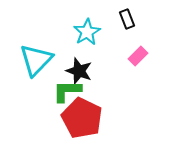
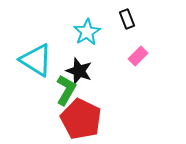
cyan triangle: rotated 42 degrees counterclockwise
green L-shape: moved 1 px left, 1 px up; rotated 120 degrees clockwise
red pentagon: moved 1 px left, 1 px down
